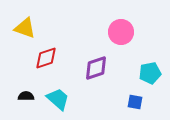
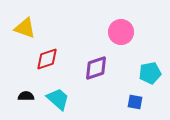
red diamond: moved 1 px right, 1 px down
